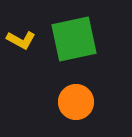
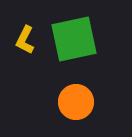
yellow L-shape: moved 4 px right; rotated 88 degrees clockwise
